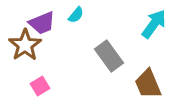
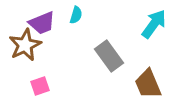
cyan semicircle: rotated 24 degrees counterclockwise
brown star: rotated 8 degrees clockwise
pink square: rotated 12 degrees clockwise
